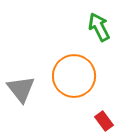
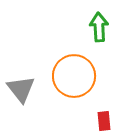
green arrow: rotated 24 degrees clockwise
red rectangle: rotated 30 degrees clockwise
